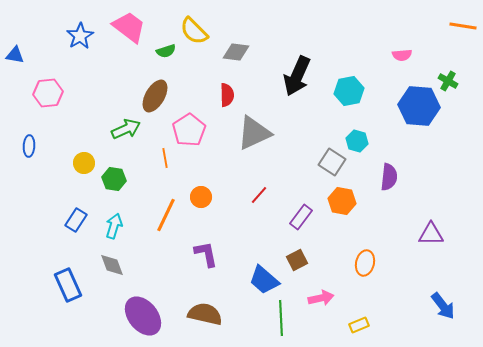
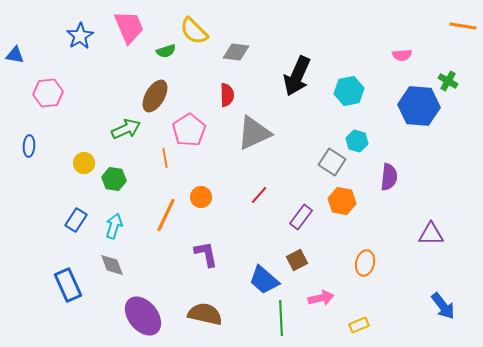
pink trapezoid at (129, 27): rotated 30 degrees clockwise
